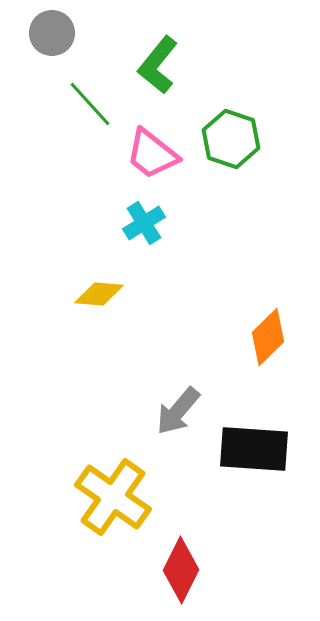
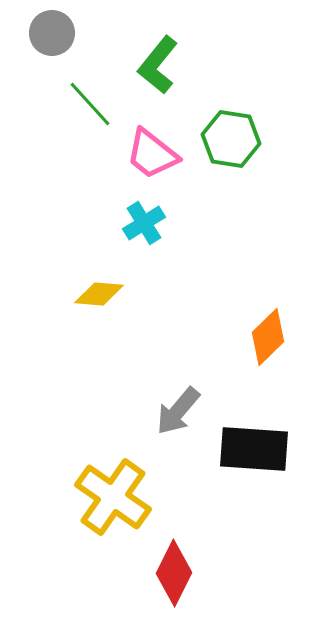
green hexagon: rotated 10 degrees counterclockwise
red diamond: moved 7 px left, 3 px down
